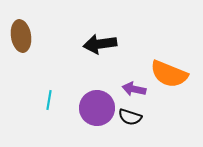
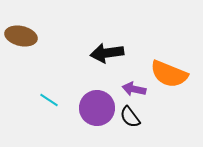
brown ellipse: rotated 68 degrees counterclockwise
black arrow: moved 7 px right, 9 px down
cyan line: rotated 66 degrees counterclockwise
black semicircle: rotated 35 degrees clockwise
